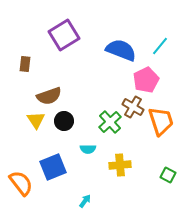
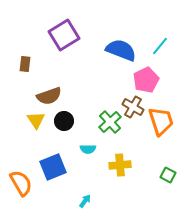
orange semicircle: rotated 8 degrees clockwise
